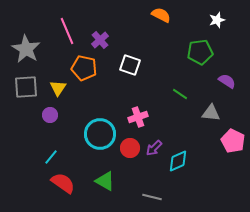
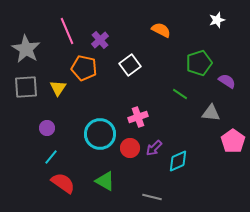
orange semicircle: moved 15 px down
green pentagon: moved 1 px left, 11 px down; rotated 10 degrees counterclockwise
white square: rotated 35 degrees clockwise
purple circle: moved 3 px left, 13 px down
pink pentagon: rotated 10 degrees clockwise
